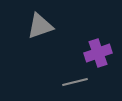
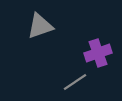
gray line: rotated 20 degrees counterclockwise
